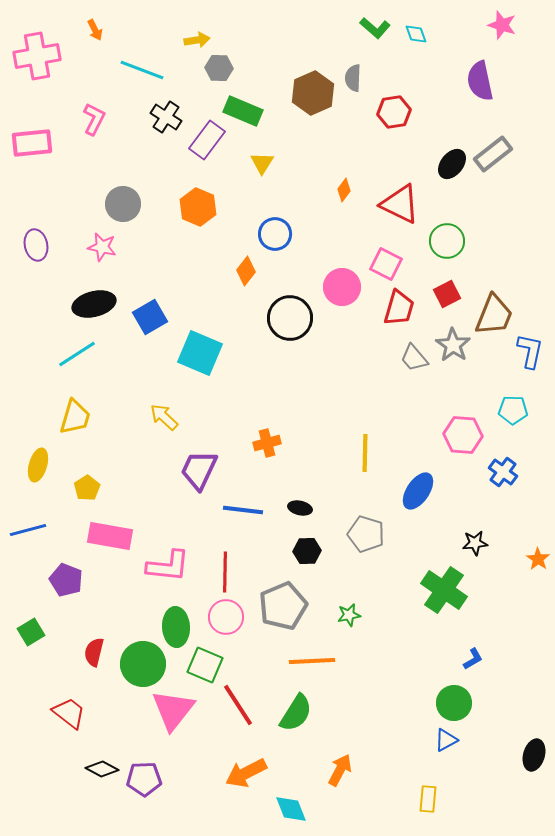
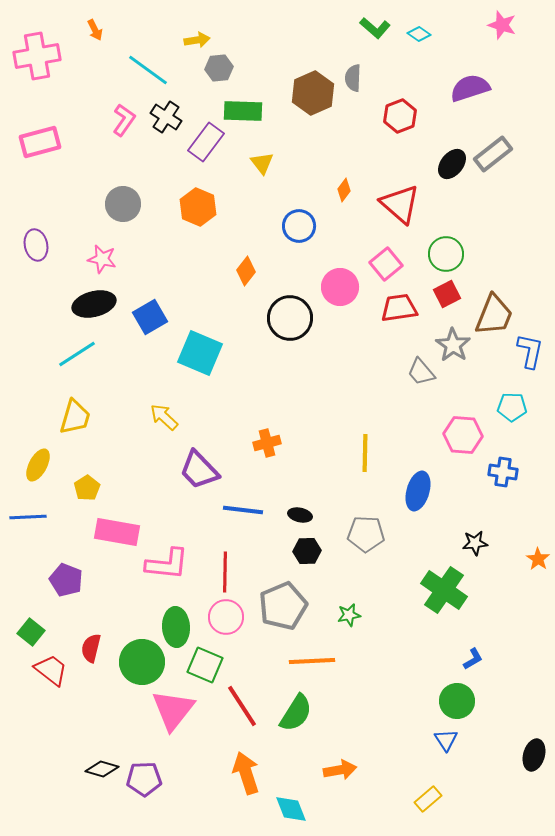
cyan diamond at (416, 34): moved 3 px right; rotated 35 degrees counterclockwise
gray hexagon at (219, 68): rotated 8 degrees counterclockwise
cyan line at (142, 70): moved 6 px right; rotated 15 degrees clockwise
purple semicircle at (480, 81): moved 10 px left, 7 px down; rotated 84 degrees clockwise
green rectangle at (243, 111): rotated 21 degrees counterclockwise
red hexagon at (394, 112): moved 6 px right, 4 px down; rotated 12 degrees counterclockwise
pink L-shape at (94, 119): moved 30 px right, 1 px down; rotated 8 degrees clockwise
purple rectangle at (207, 140): moved 1 px left, 2 px down
pink rectangle at (32, 143): moved 8 px right, 1 px up; rotated 9 degrees counterclockwise
yellow triangle at (262, 163): rotated 10 degrees counterclockwise
red triangle at (400, 204): rotated 15 degrees clockwise
blue circle at (275, 234): moved 24 px right, 8 px up
green circle at (447, 241): moved 1 px left, 13 px down
pink star at (102, 247): moved 12 px down
pink square at (386, 264): rotated 24 degrees clockwise
pink circle at (342, 287): moved 2 px left
red trapezoid at (399, 308): rotated 114 degrees counterclockwise
gray trapezoid at (414, 358): moved 7 px right, 14 px down
cyan pentagon at (513, 410): moved 1 px left, 3 px up
yellow ellipse at (38, 465): rotated 12 degrees clockwise
purple trapezoid at (199, 470): rotated 69 degrees counterclockwise
blue cross at (503, 472): rotated 28 degrees counterclockwise
blue ellipse at (418, 491): rotated 18 degrees counterclockwise
black ellipse at (300, 508): moved 7 px down
blue line at (28, 530): moved 13 px up; rotated 12 degrees clockwise
gray pentagon at (366, 534): rotated 15 degrees counterclockwise
pink rectangle at (110, 536): moved 7 px right, 4 px up
pink L-shape at (168, 566): moved 1 px left, 2 px up
green square at (31, 632): rotated 20 degrees counterclockwise
red semicircle at (94, 652): moved 3 px left, 4 px up
green circle at (143, 664): moved 1 px left, 2 px up
green circle at (454, 703): moved 3 px right, 2 px up
red line at (238, 705): moved 4 px right, 1 px down
red trapezoid at (69, 713): moved 18 px left, 43 px up
blue triangle at (446, 740): rotated 35 degrees counterclockwise
black diamond at (102, 769): rotated 12 degrees counterclockwise
orange arrow at (340, 770): rotated 52 degrees clockwise
orange arrow at (246, 773): rotated 99 degrees clockwise
yellow rectangle at (428, 799): rotated 44 degrees clockwise
